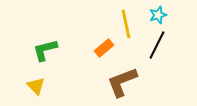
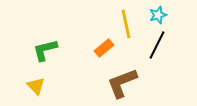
brown L-shape: moved 1 px down
